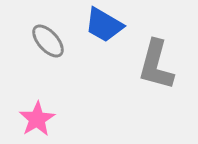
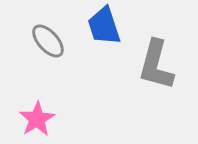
blue trapezoid: moved 1 px down; rotated 42 degrees clockwise
